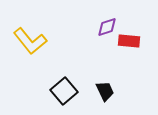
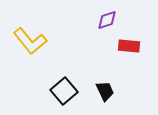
purple diamond: moved 7 px up
red rectangle: moved 5 px down
